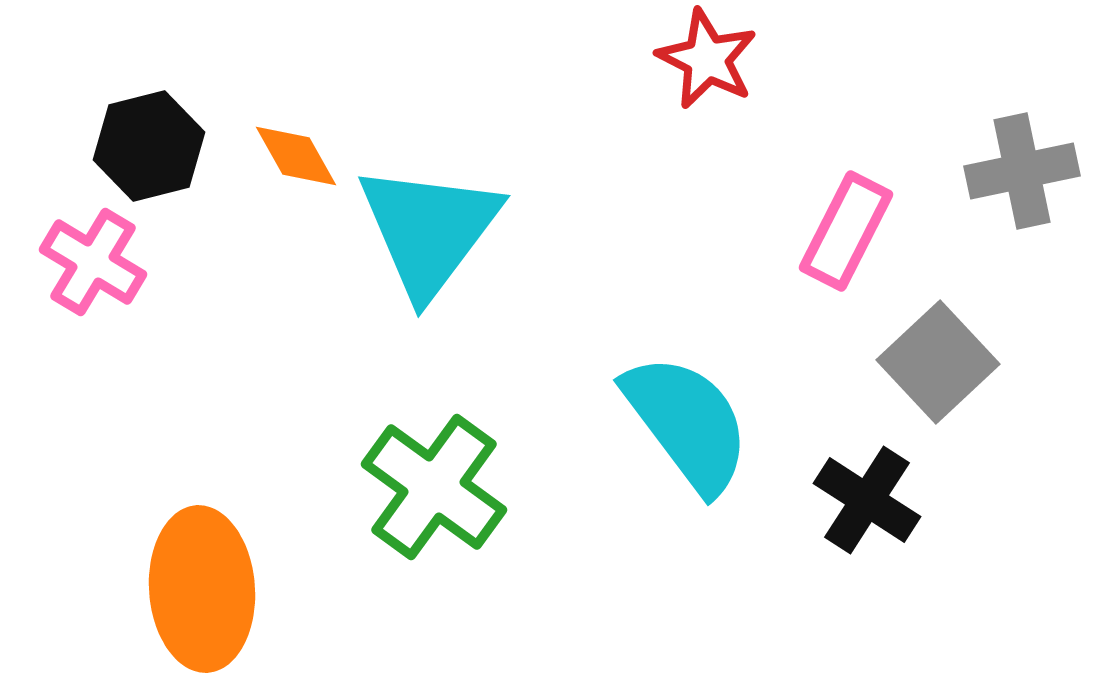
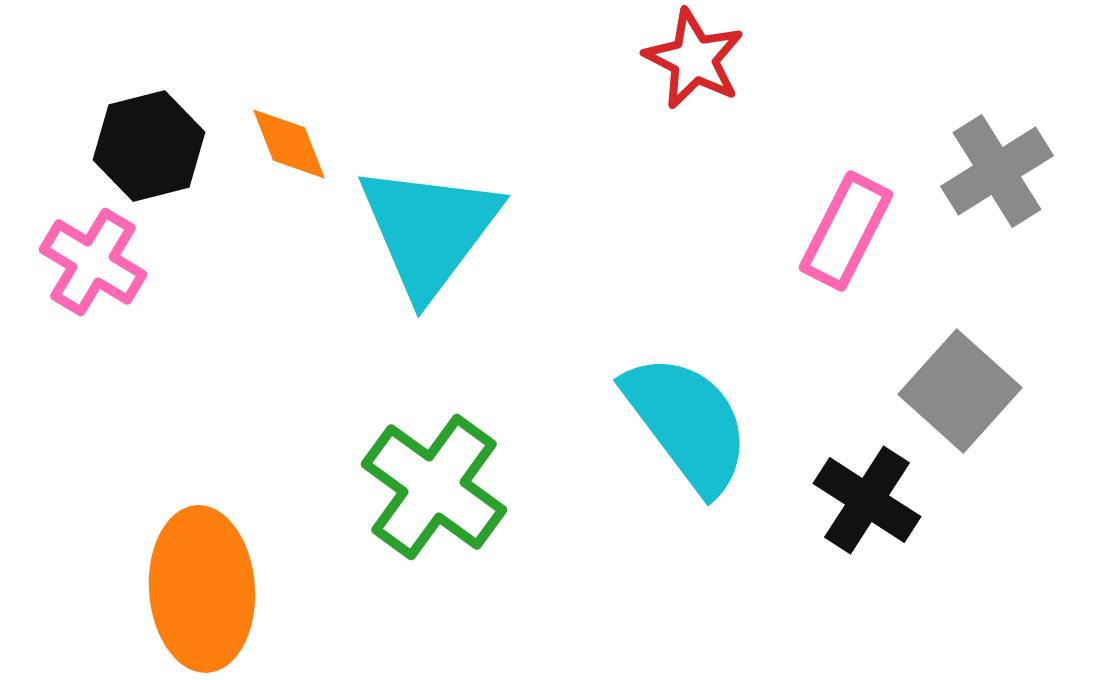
red star: moved 13 px left
orange diamond: moved 7 px left, 12 px up; rotated 8 degrees clockwise
gray cross: moved 25 px left; rotated 20 degrees counterclockwise
gray square: moved 22 px right, 29 px down; rotated 5 degrees counterclockwise
